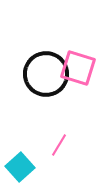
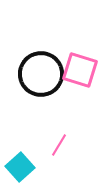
pink square: moved 2 px right, 2 px down
black circle: moved 5 px left
